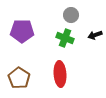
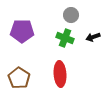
black arrow: moved 2 px left, 2 px down
